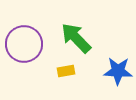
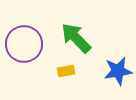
blue star: rotated 12 degrees counterclockwise
